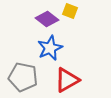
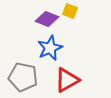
purple diamond: rotated 15 degrees counterclockwise
